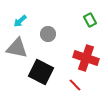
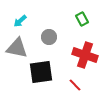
green rectangle: moved 8 px left, 1 px up
gray circle: moved 1 px right, 3 px down
red cross: moved 1 px left, 3 px up
black square: rotated 35 degrees counterclockwise
